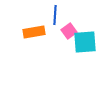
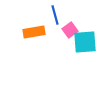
blue line: rotated 18 degrees counterclockwise
pink square: moved 1 px right, 1 px up
